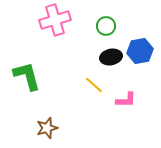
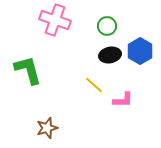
pink cross: rotated 36 degrees clockwise
green circle: moved 1 px right
blue hexagon: rotated 20 degrees counterclockwise
black ellipse: moved 1 px left, 2 px up
green L-shape: moved 1 px right, 6 px up
pink L-shape: moved 3 px left
